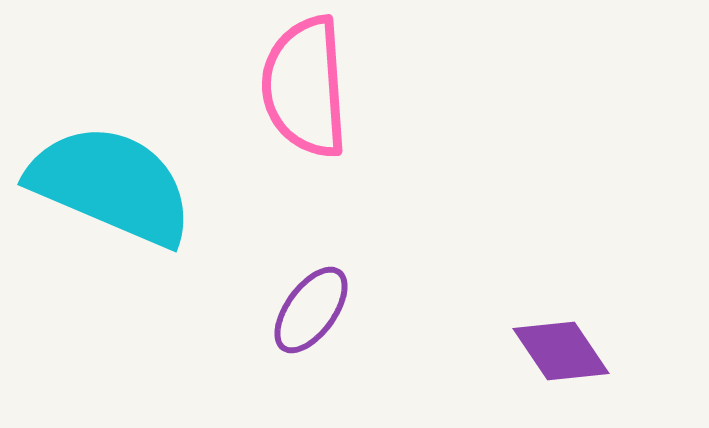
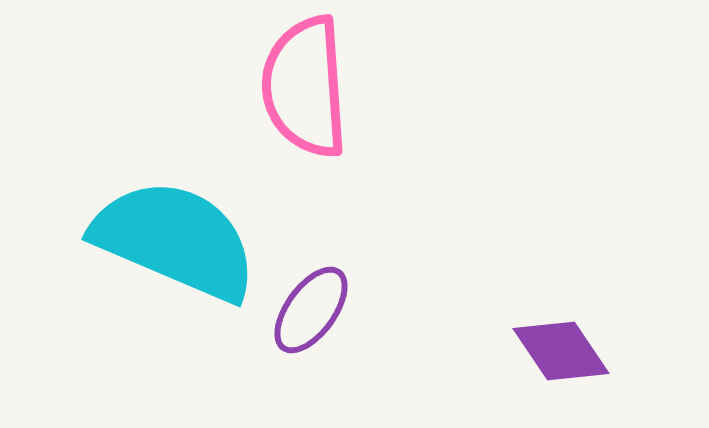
cyan semicircle: moved 64 px right, 55 px down
